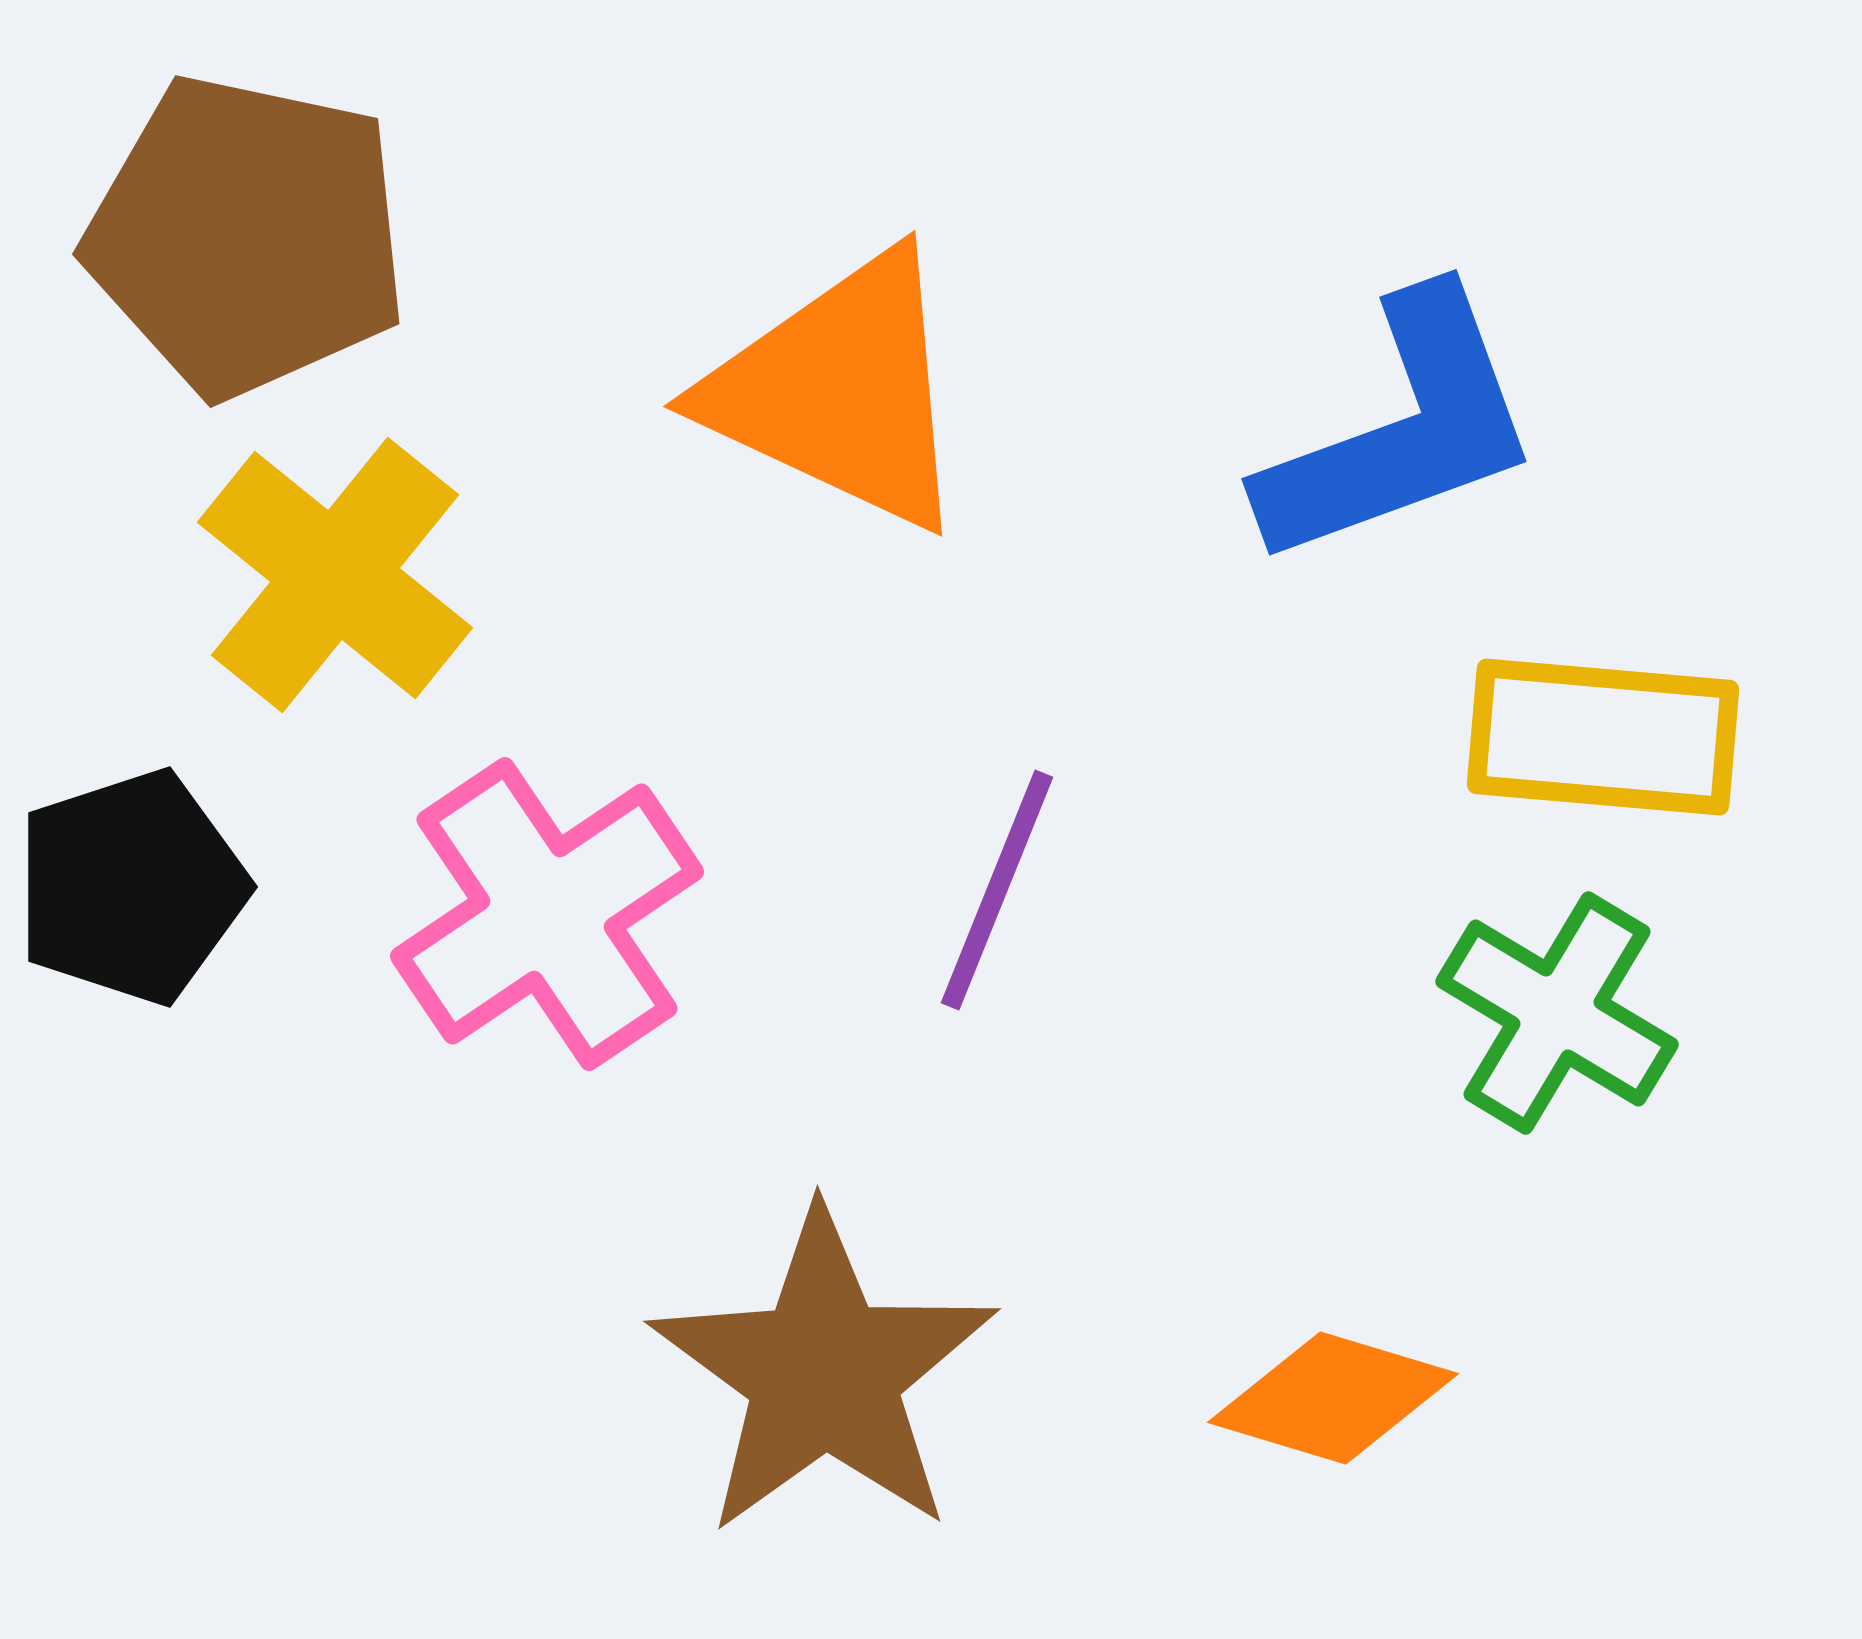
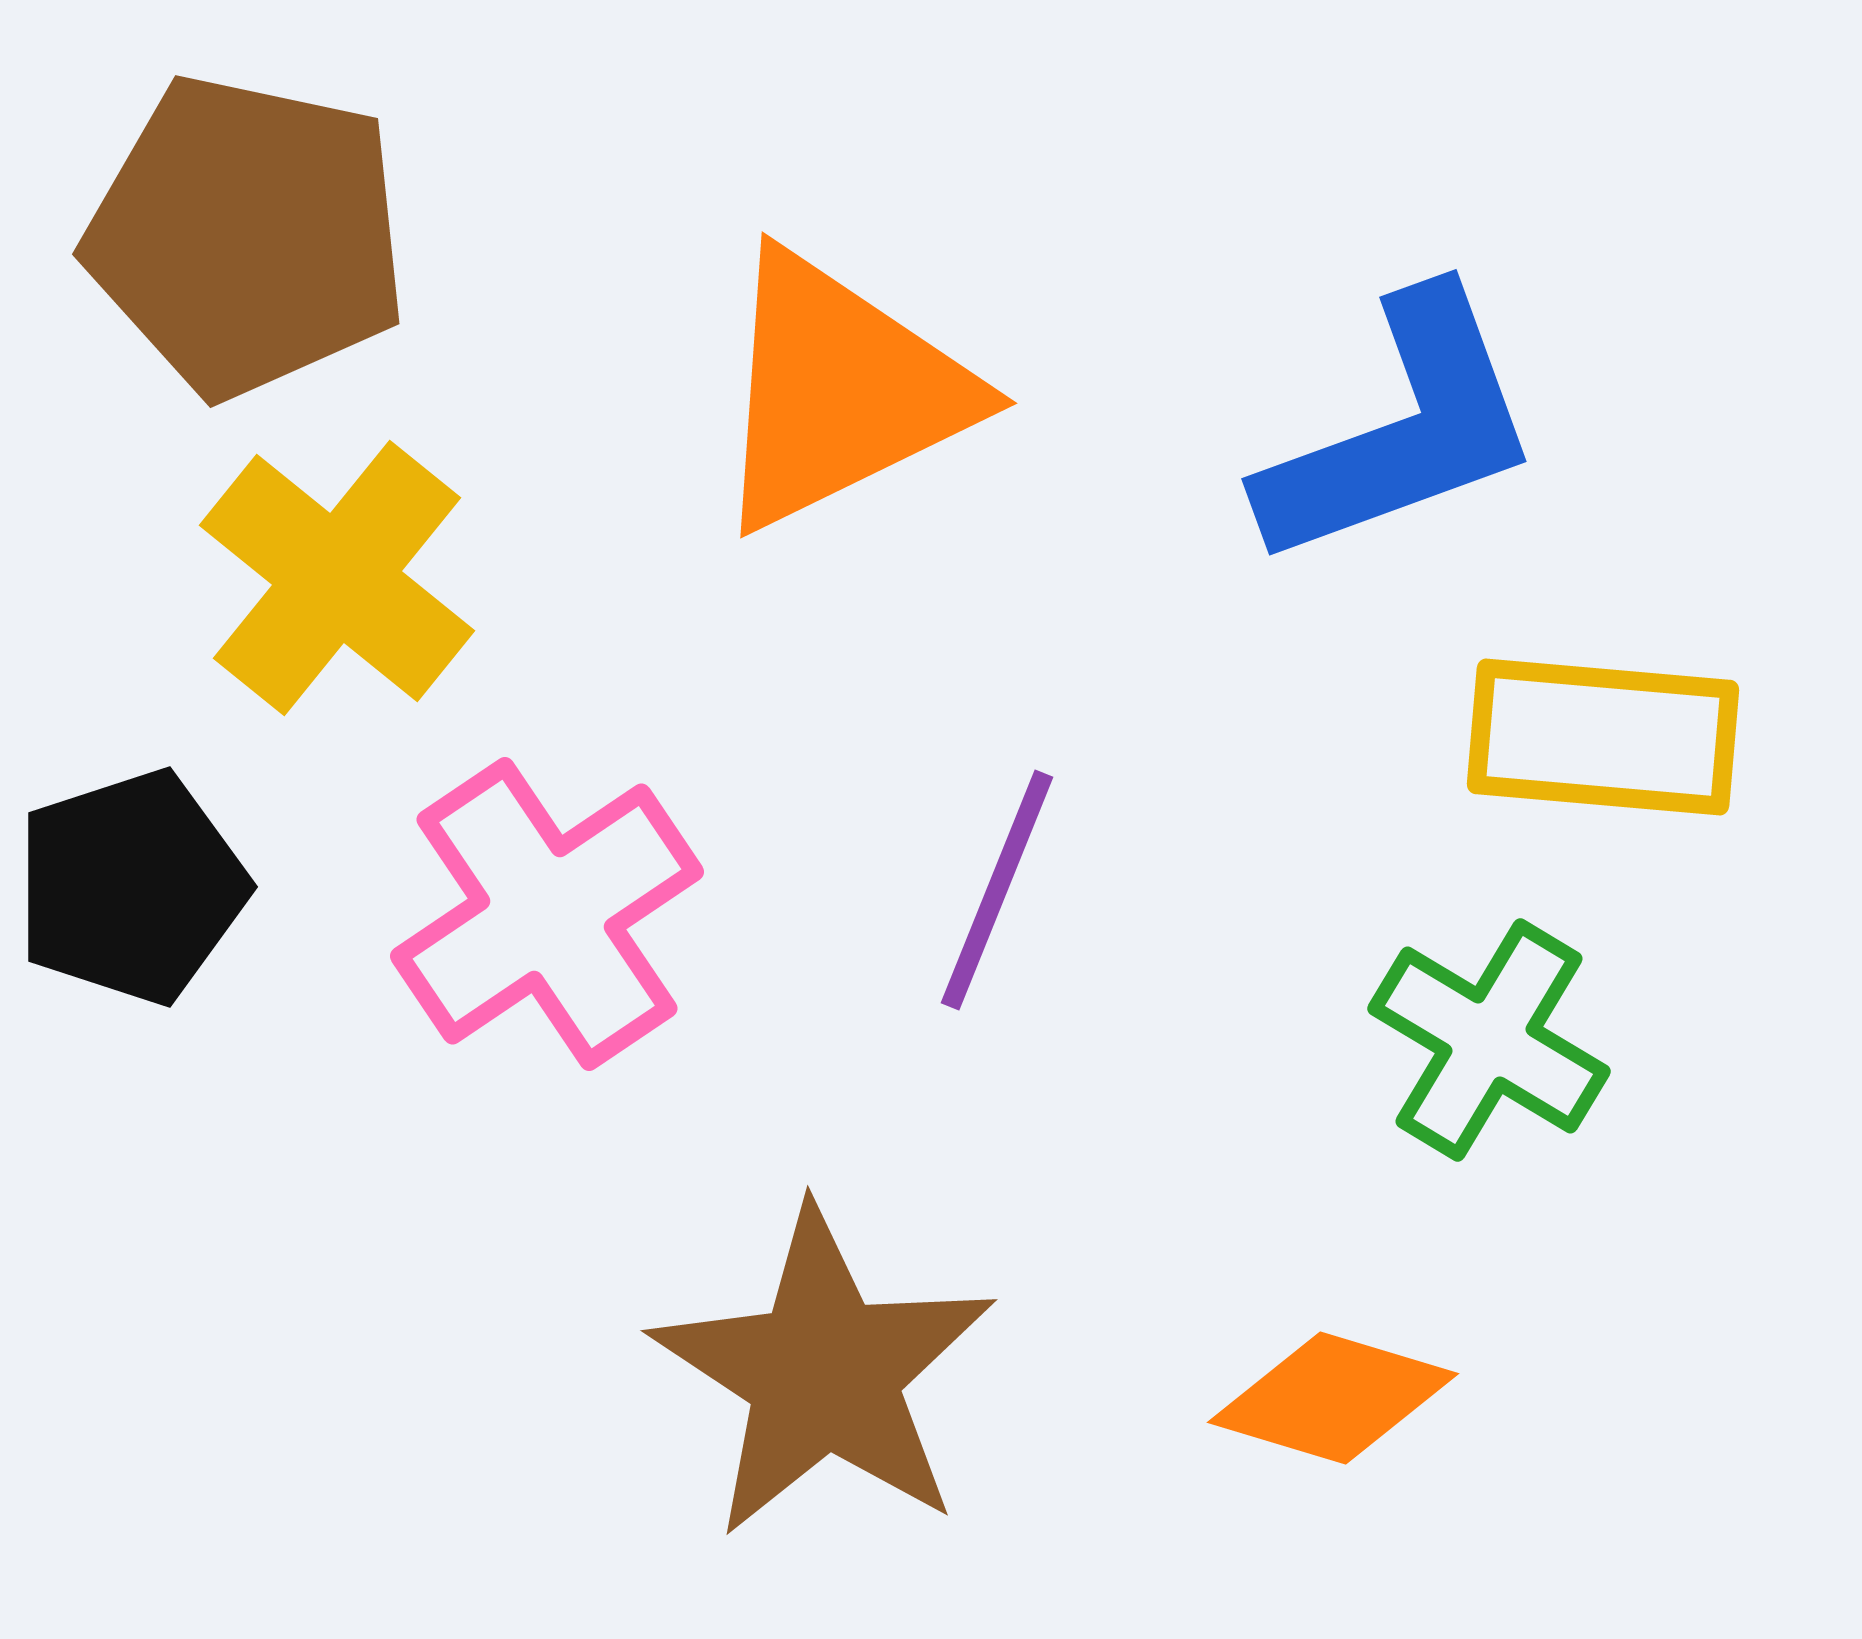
orange triangle: rotated 51 degrees counterclockwise
yellow cross: moved 2 px right, 3 px down
green cross: moved 68 px left, 27 px down
brown star: rotated 3 degrees counterclockwise
